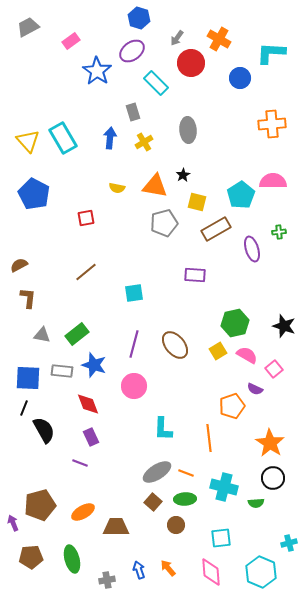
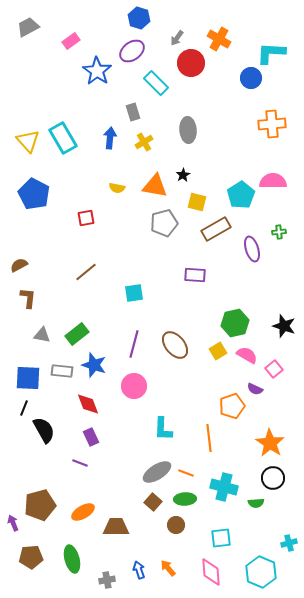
blue circle at (240, 78): moved 11 px right
